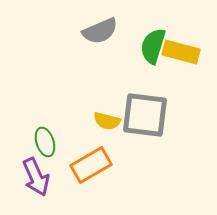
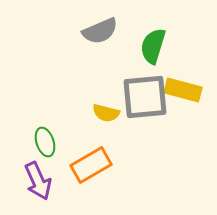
yellow rectangle: moved 2 px right, 38 px down
gray square: moved 18 px up; rotated 12 degrees counterclockwise
yellow semicircle: moved 1 px left, 8 px up
purple arrow: moved 2 px right, 4 px down
